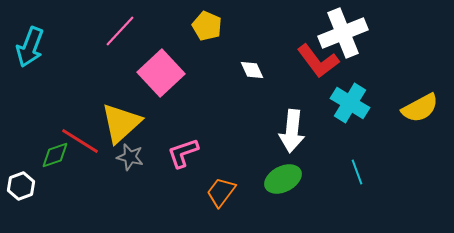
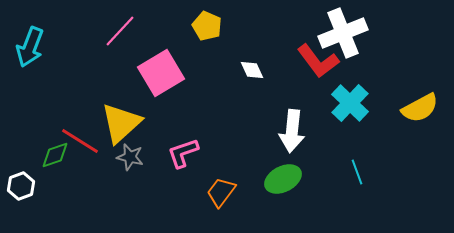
pink square: rotated 12 degrees clockwise
cyan cross: rotated 12 degrees clockwise
